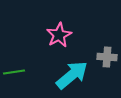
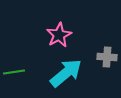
cyan arrow: moved 6 px left, 2 px up
